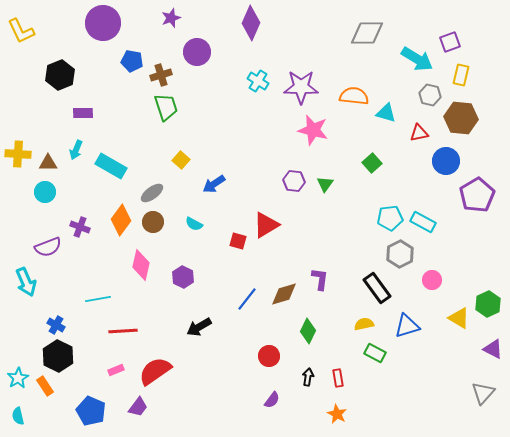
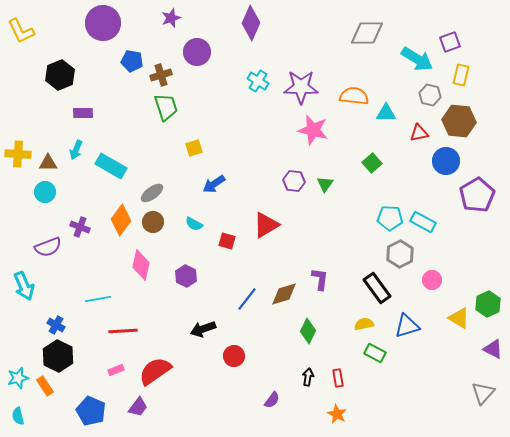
cyan triangle at (386, 113): rotated 15 degrees counterclockwise
brown hexagon at (461, 118): moved 2 px left, 3 px down
yellow square at (181, 160): moved 13 px right, 12 px up; rotated 30 degrees clockwise
cyan pentagon at (390, 218): rotated 10 degrees clockwise
red square at (238, 241): moved 11 px left
purple hexagon at (183, 277): moved 3 px right, 1 px up
cyan arrow at (26, 282): moved 2 px left, 4 px down
black arrow at (199, 327): moved 4 px right, 2 px down; rotated 10 degrees clockwise
red circle at (269, 356): moved 35 px left
cyan star at (18, 378): rotated 15 degrees clockwise
